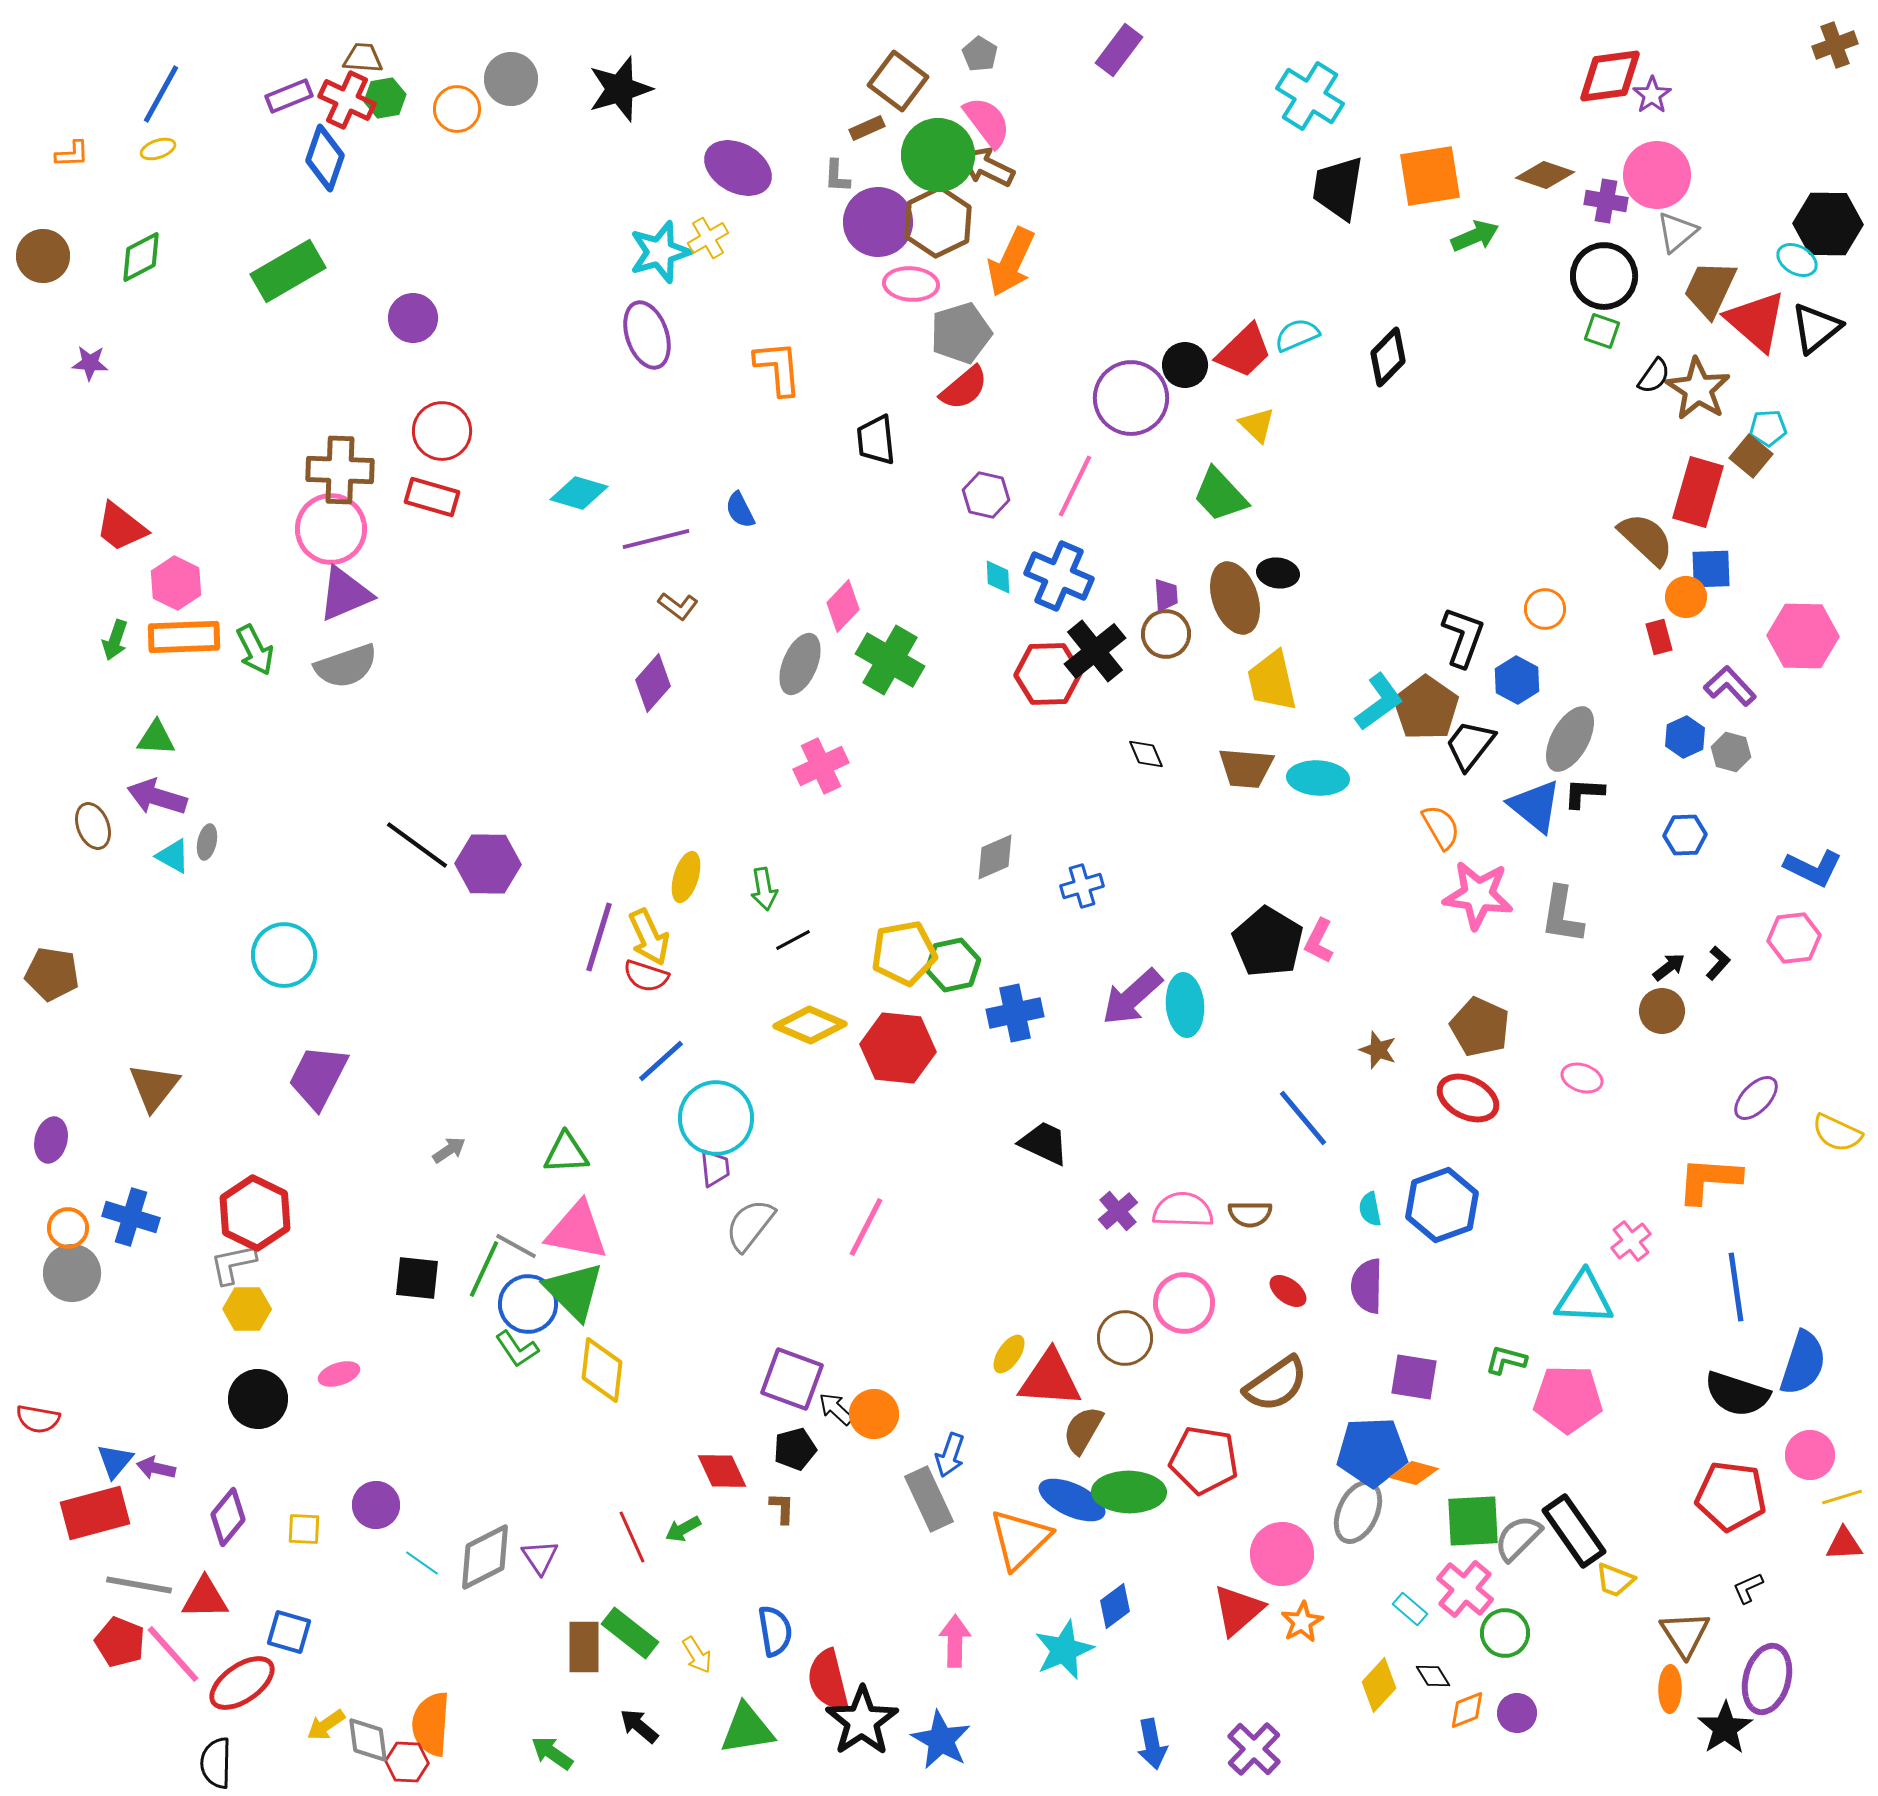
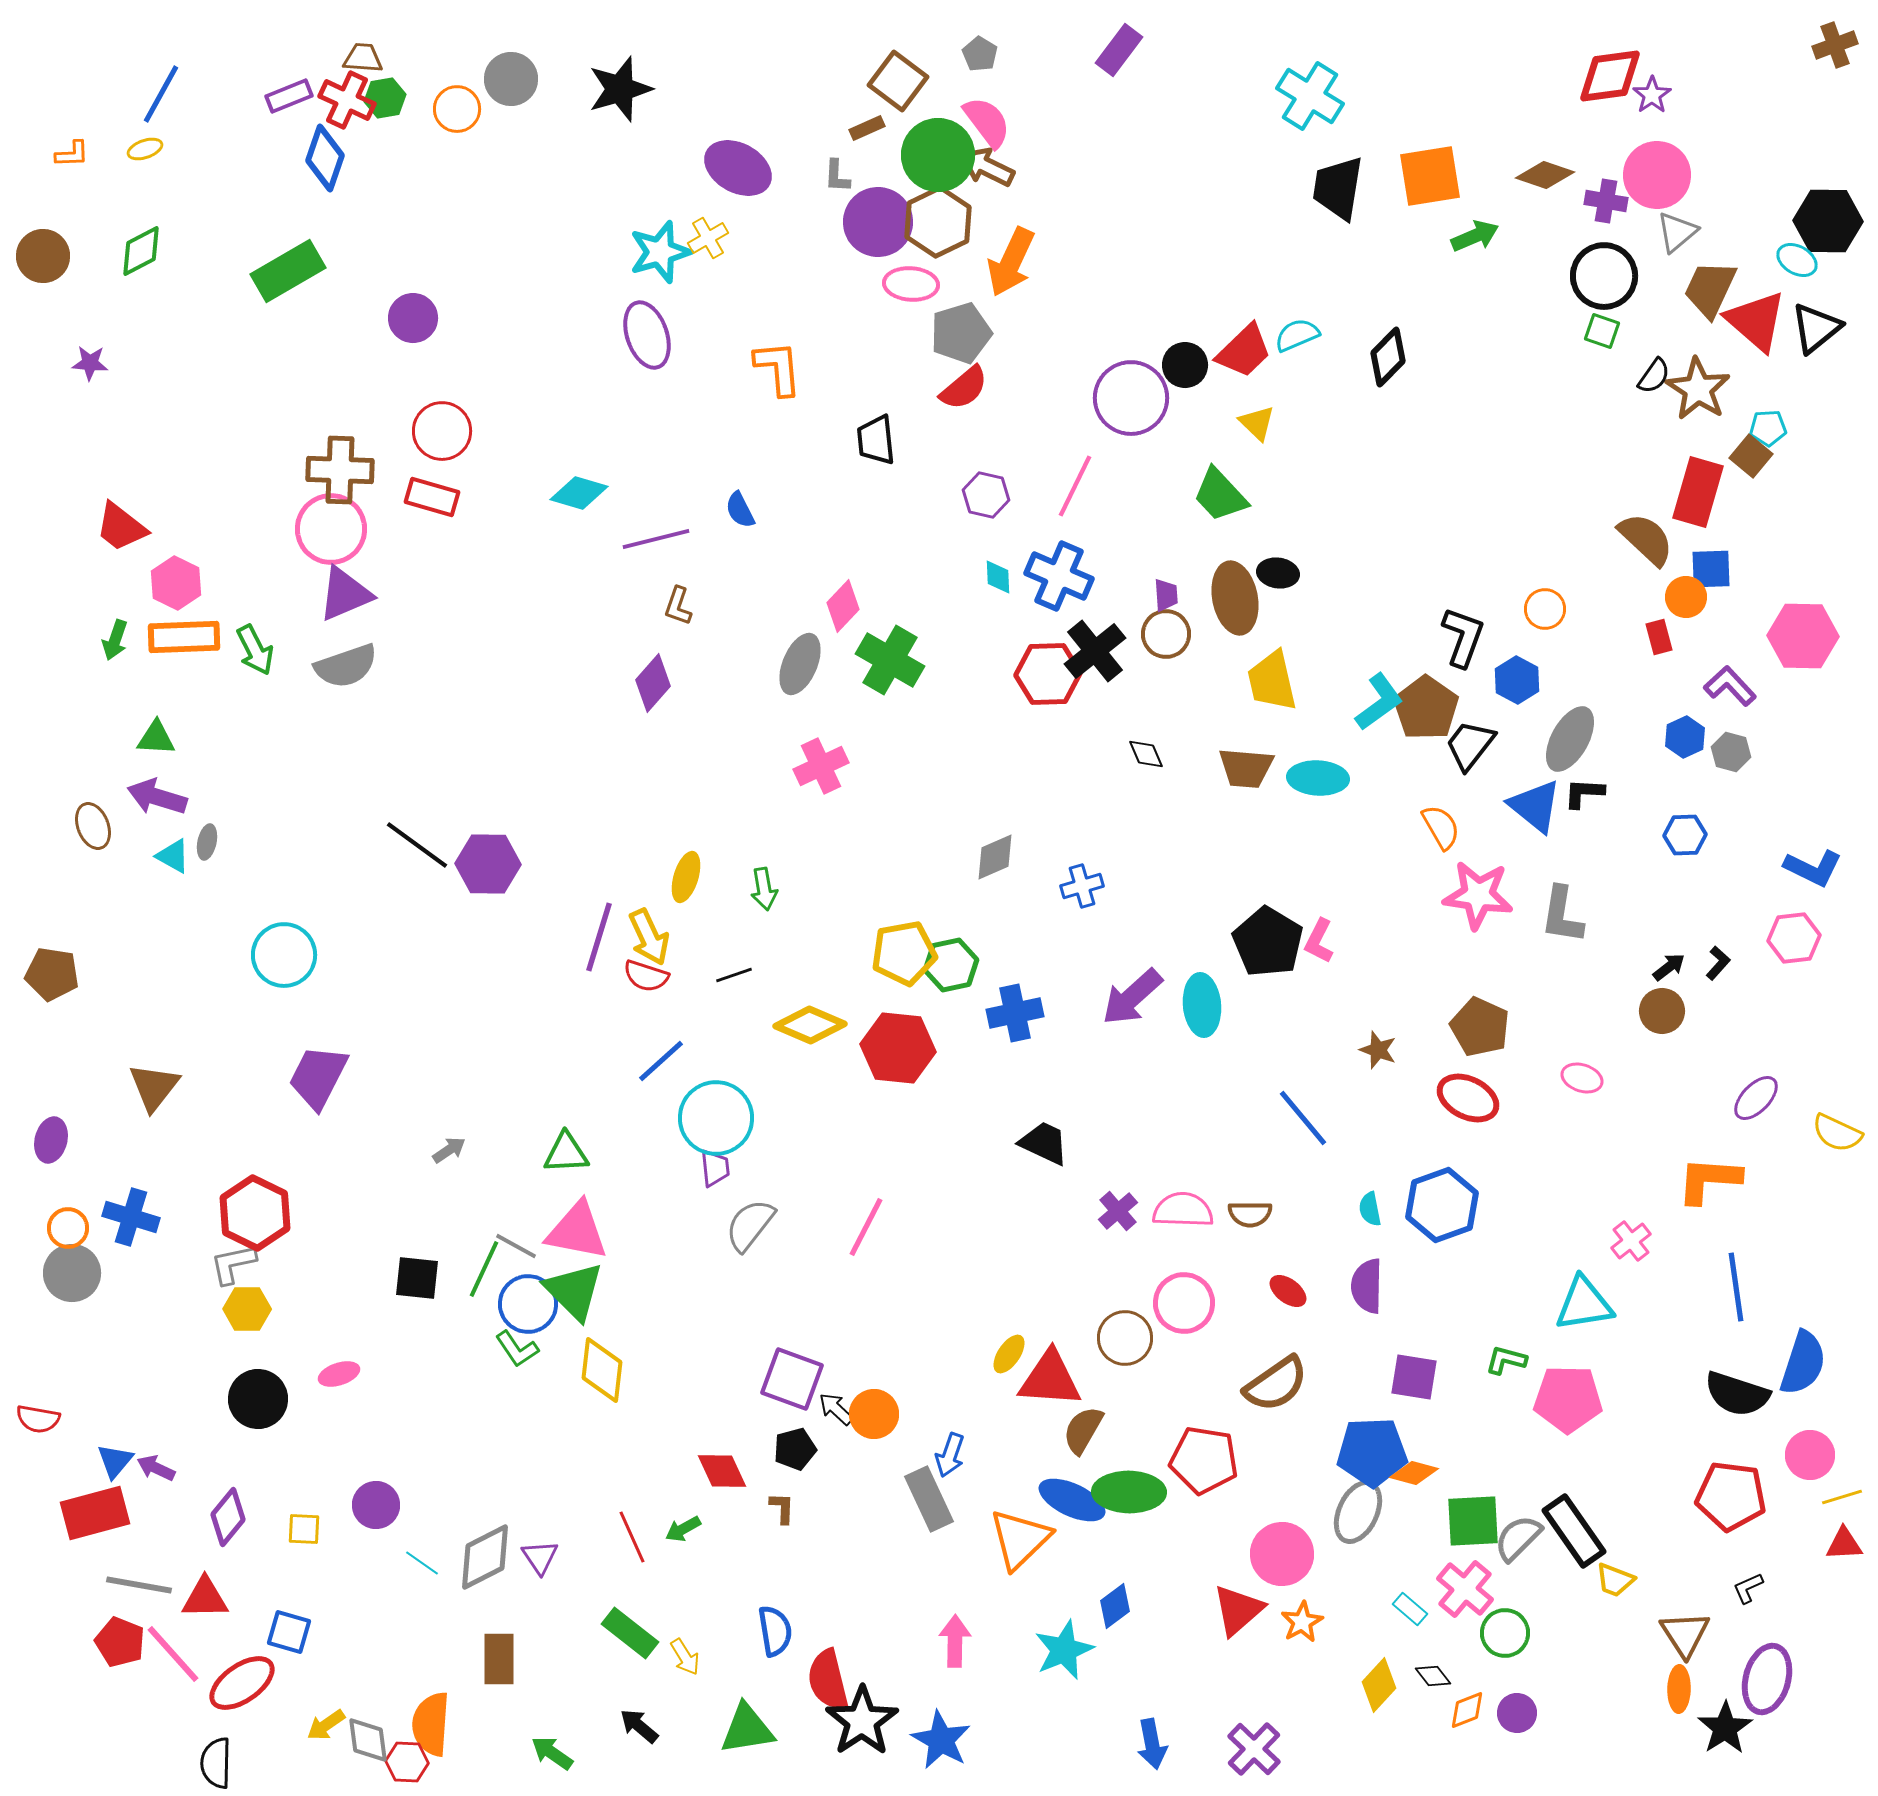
yellow ellipse at (158, 149): moved 13 px left
black hexagon at (1828, 224): moved 3 px up
green diamond at (141, 257): moved 6 px up
yellow triangle at (1257, 425): moved 2 px up
brown ellipse at (1235, 598): rotated 8 degrees clockwise
brown L-shape at (678, 606): rotated 72 degrees clockwise
black line at (793, 940): moved 59 px left, 35 px down; rotated 9 degrees clockwise
green hexagon at (953, 965): moved 2 px left
cyan ellipse at (1185, 1005): moved 17 px right
cyan triangle at (1584, 1298): moved 6 px down; rotated 12 degrees counterclockwise
purple arrow at (156, 1468): rotated 12 degrees clockwise
brown rectangle at (584, 1647): moved 85 px left, 12 px down
yellow arrow at (697, 1655): moved 12 px left, 2 px down
black diamond at (1433, 1676): rotated 6 degrees counterclockwise
orange ellipse at (1670, 1689): moved 9 px right
